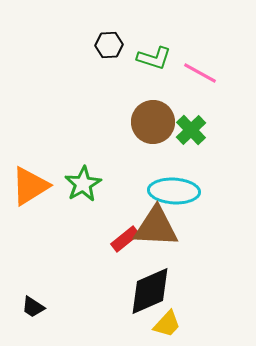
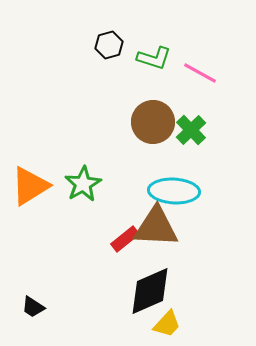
black hexagon: rotated 12 degrees counterclockwise
